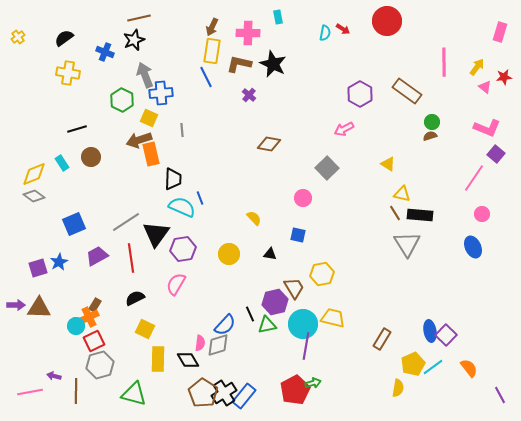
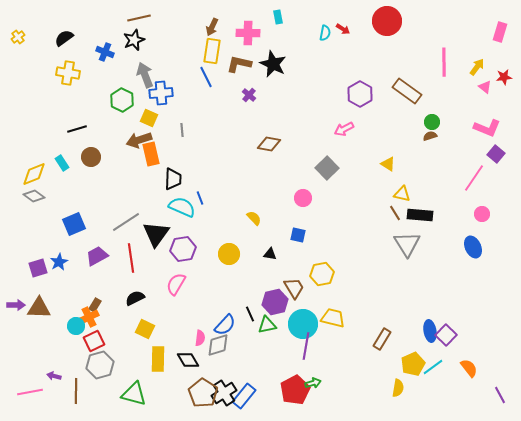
pink semicircle at (200, 343): moved 5 px up
